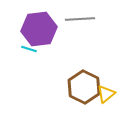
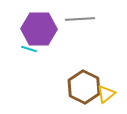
purple hexagon: rotated 8 degrees clockwise
